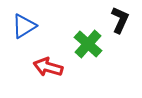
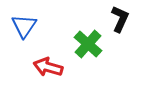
black L-shape: moved 1 px up
blue triangle: rotated 24 degrees counterclockwise
